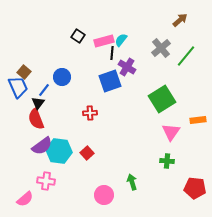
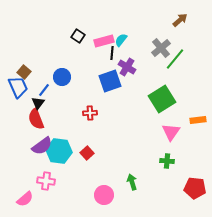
green line: moved 11 px left, 3 px down
